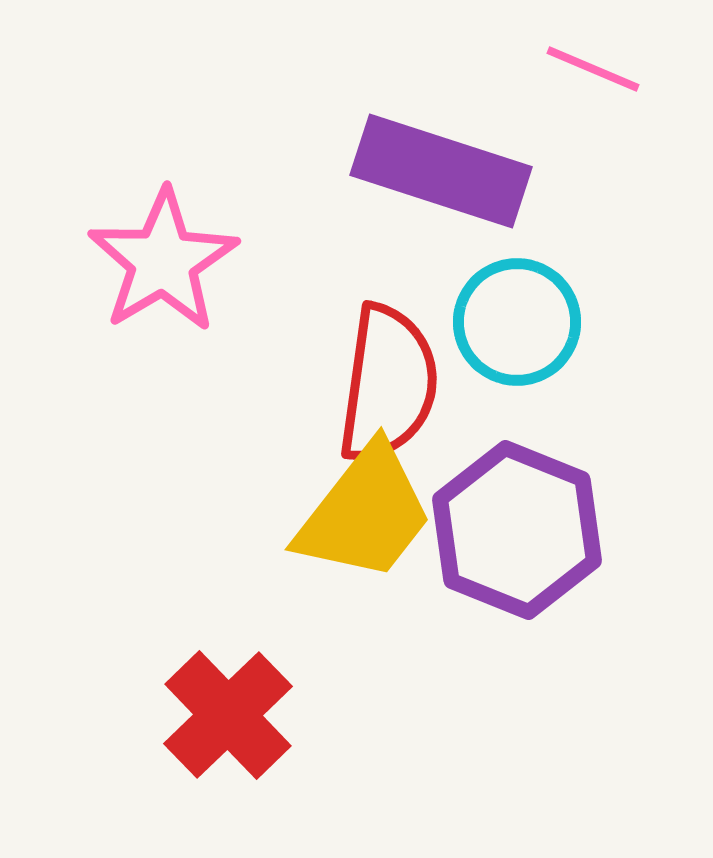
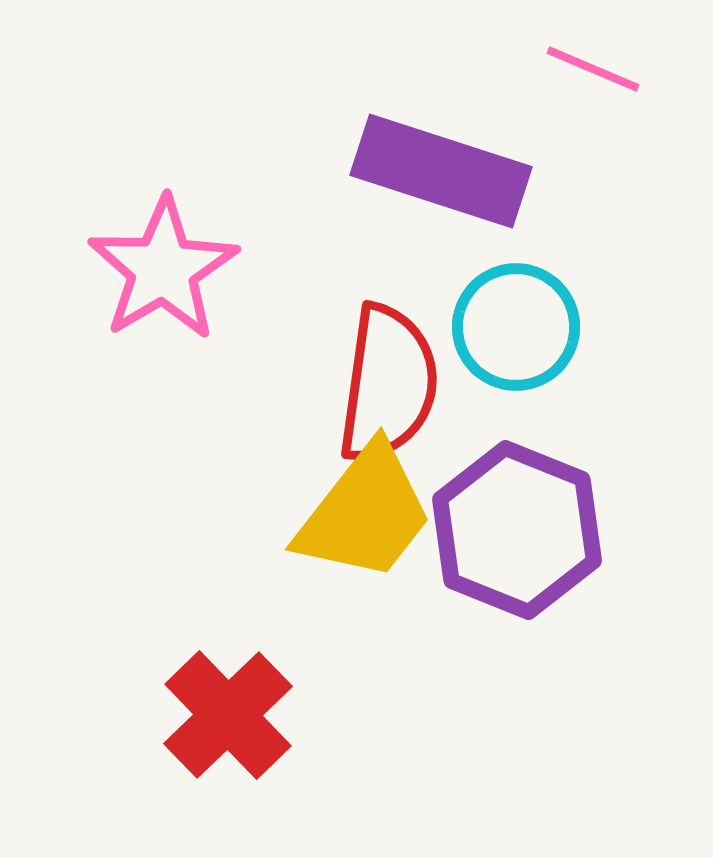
pink star: moved 8 px down
cyan circle: moved 1 px left, 5 px down
